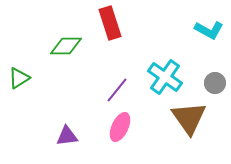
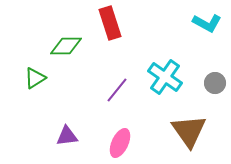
cyan L-shape: moved 2 px left, 7 px up
green triangle: moved 16 px right
brown triangle: moved 13 px down
pink ellipse: moved 16 px down
